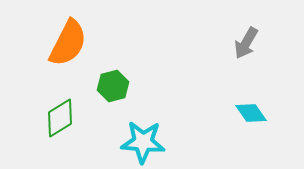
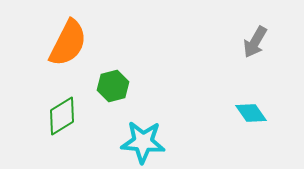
gray arrow: moved 9 px right, 1 px up
green diamond: moved 2 px right, 2 px up
